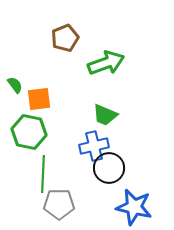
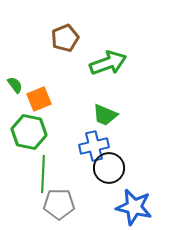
green arrow: moved 2 px right
orange square: rotated 15 degrees counterclockwise
